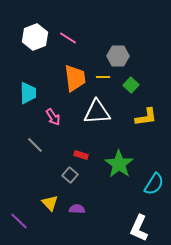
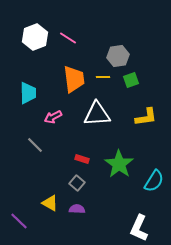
gray hexagon: rotated 10 degrees counterclockwise
orange trapezoid: moved 1 px left, 1 px down
green square: moved 5 px up; rotated 28 degrees clockwise
white triangle: moved 2 px down
pink arrow: rotated 96 degrees clockwise
red rectangle: moved 1 px right, 4 px down
gray square: moved 7 px right, 8 px down
cyan semicircle: moved 3 px up
yellow triangle: rotated 18 degrees counterclockwise
